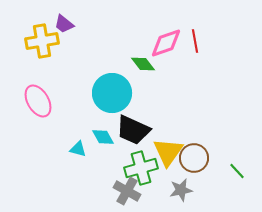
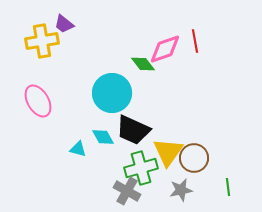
pink diamond: moved 1 px left, 6 px down
green line: moved 9 px left, 16 px down; rotated 36 degrees clockwise
